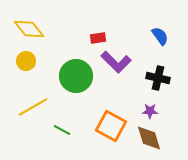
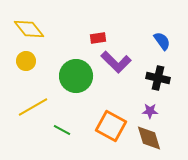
blue semicircle: moved 2 px right, 5 px down
